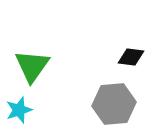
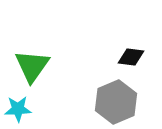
gray hexagon: moved 2 px right, 2 px up; rotated 18 degrees counterclockwise
cyan star: moved 1 px left, 1 px up; rotated 16 degrees clockwise
